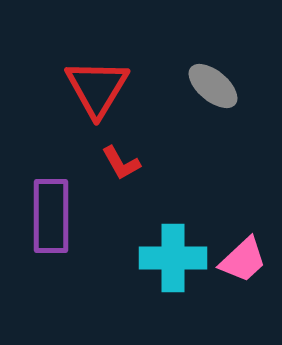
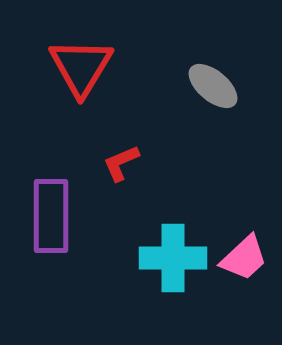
red triangle: moved 16 px left, 21 px up
red L-shape: rotated 96 degrees clockwise
pink trapezoid: moved 1 px right, 2 px up
